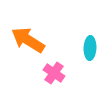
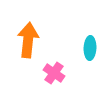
orange arrow: rotated 64 degrees clockwise
